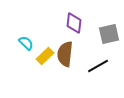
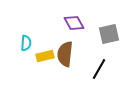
purple diamond: rotated 35 degrees counterclockwise
cyan semicircle: rotated 49 degrees clockwise
yellow rectangle: rotated 30 degrees clockwise
black line: moved 1 px right, 3 px down; rotated 30 degrees counterclockwise
